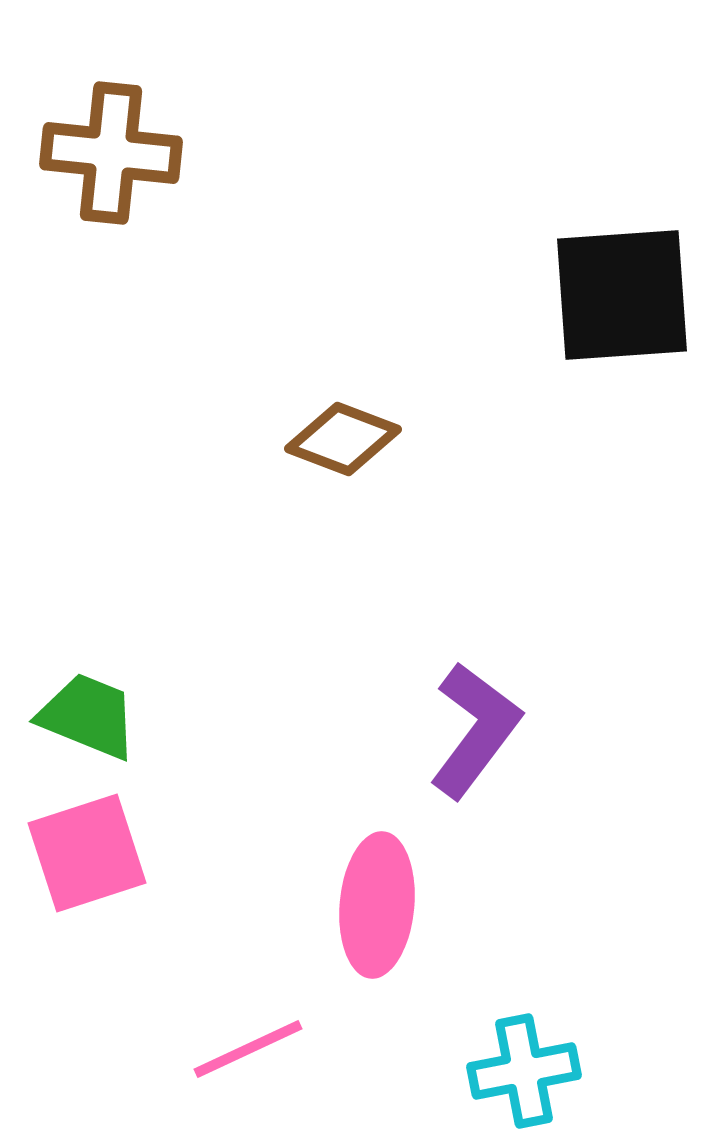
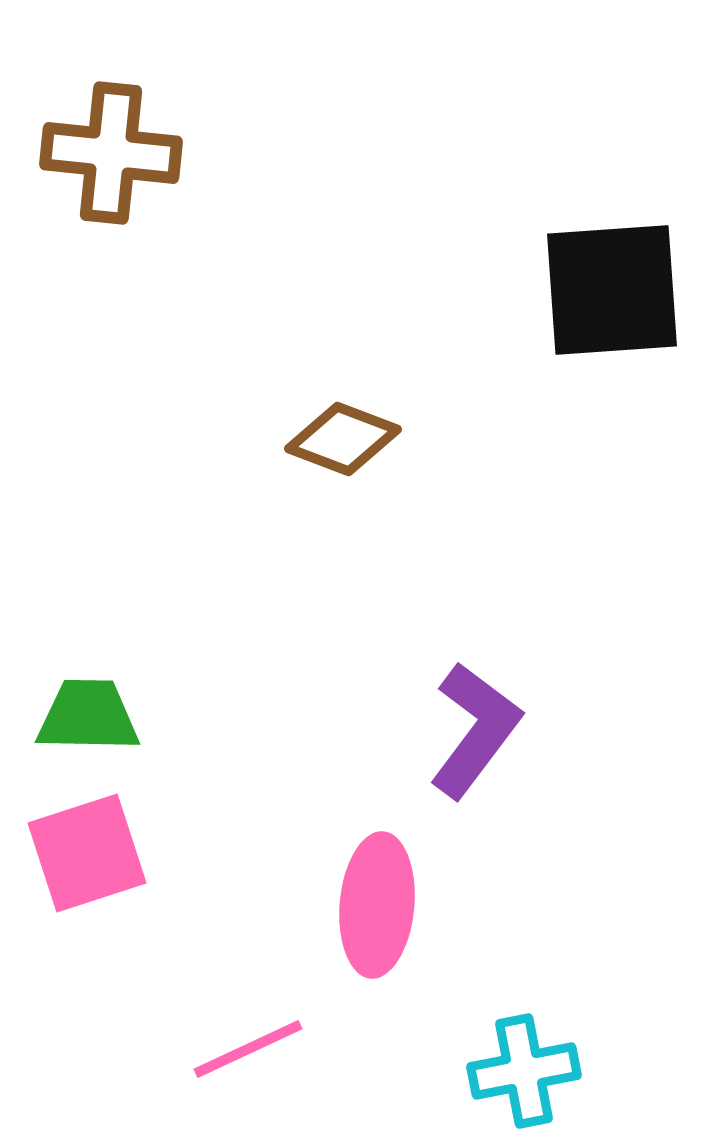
black square: moved 10 px left, 5 px up
green trapezoid: rotated 21 degrees counterclockwise
